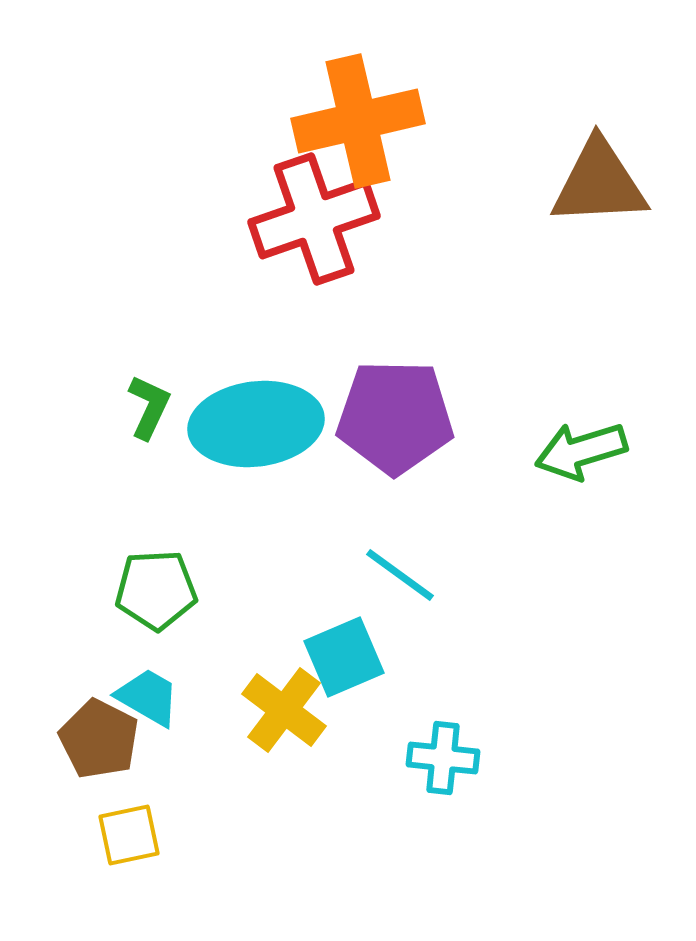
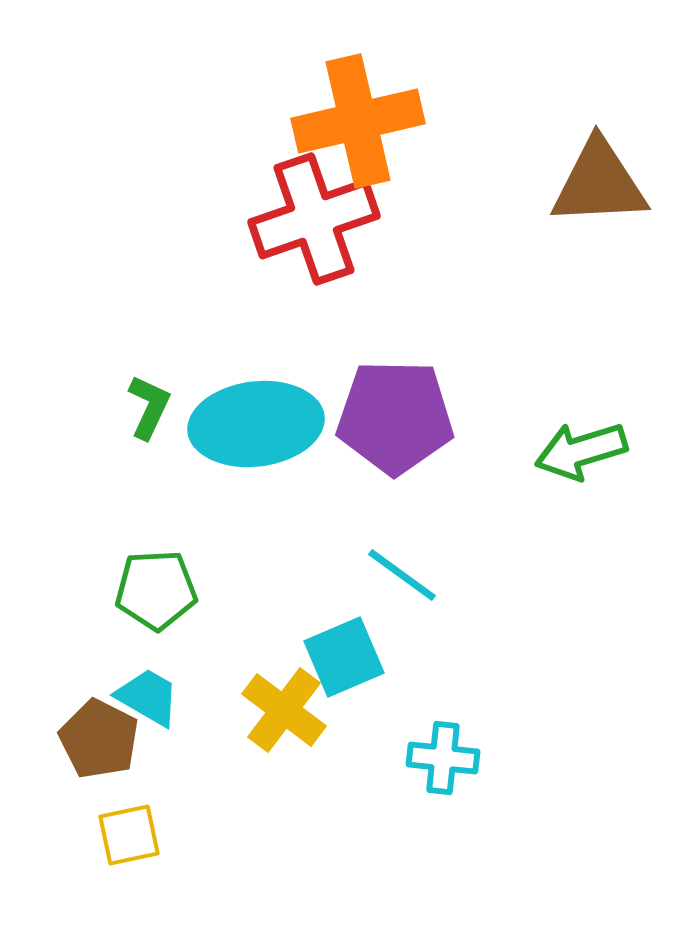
cyan line: moved 2 px right
